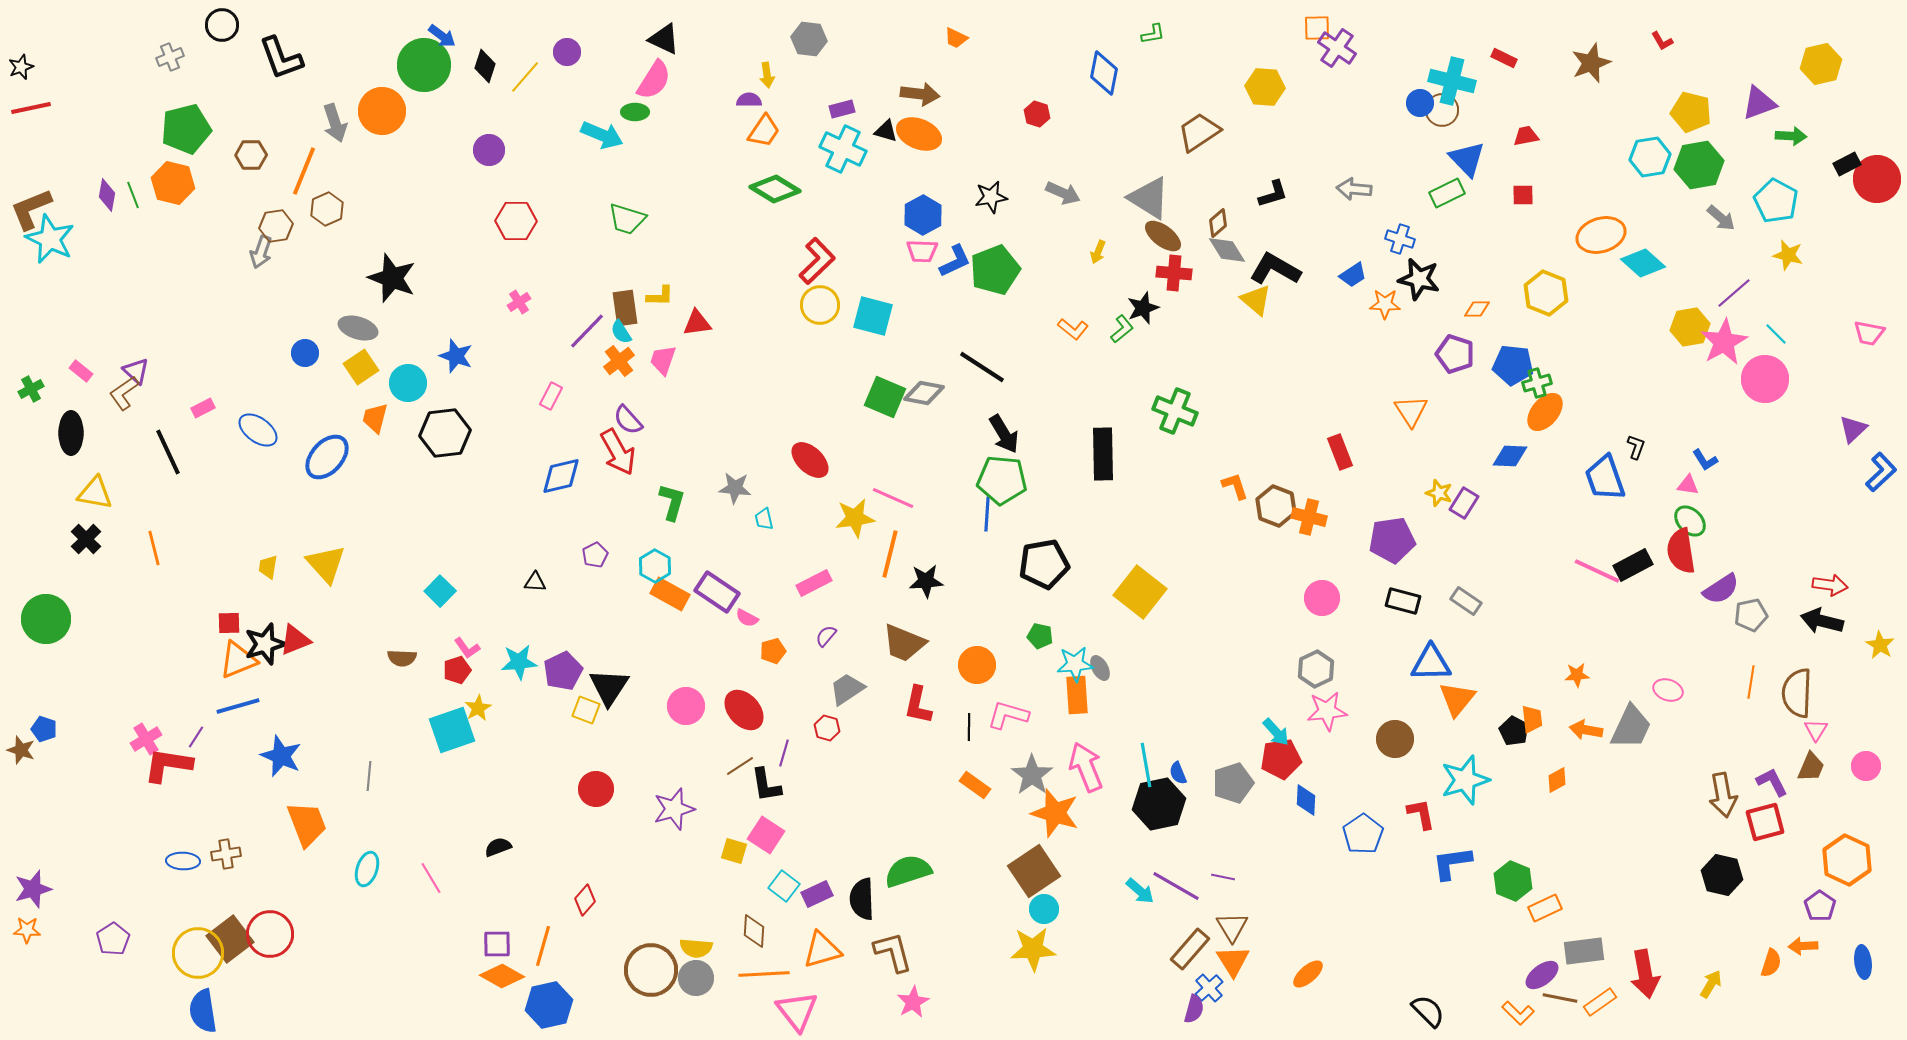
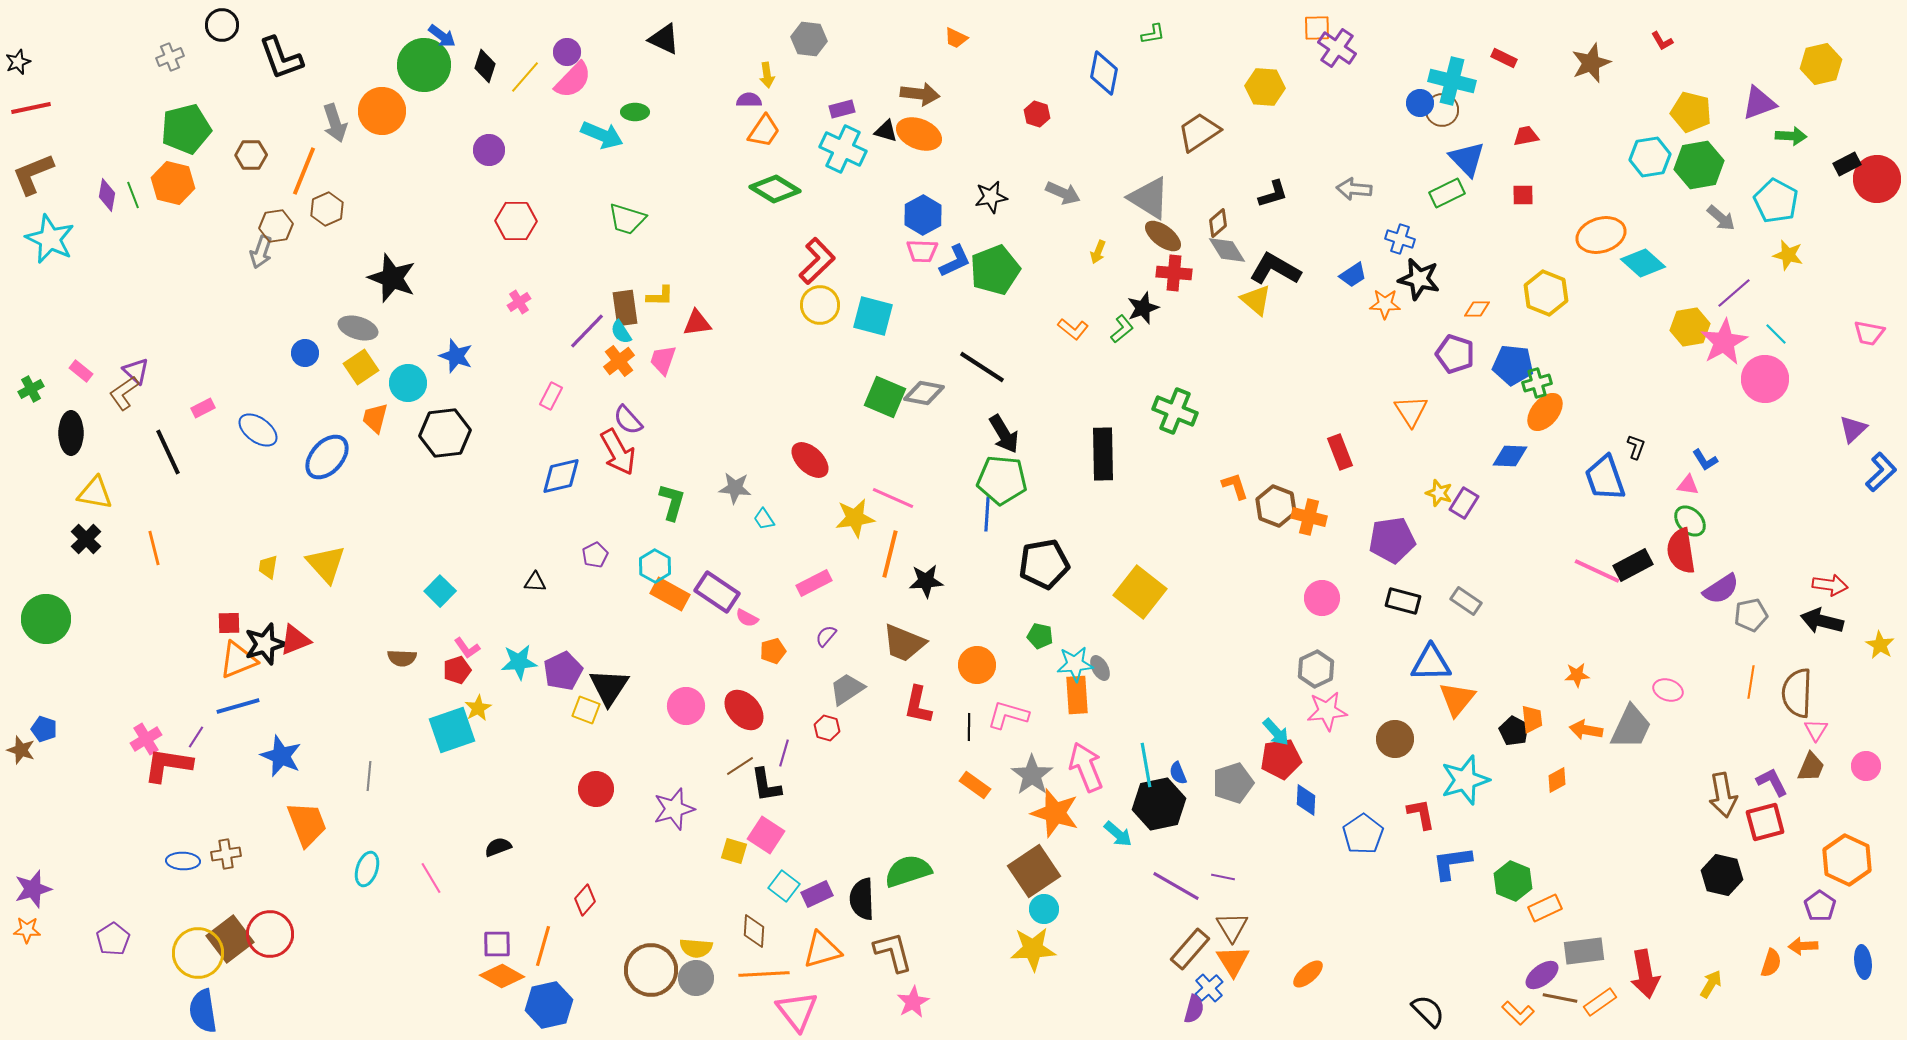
black star at (21, 67): moved 3 px left, 5 px up
pink semicircle at (654, 80): moved 81 px left; rotated 12 degrees clockwise
brown L-shape at (31, 209): moved 2 px right, 35 px up
cyan trapezoid at (764, 519): rotated 20 degrees counterclockwise
cyan arrow at (1140, 891): moved 22 px left, 57 px up
